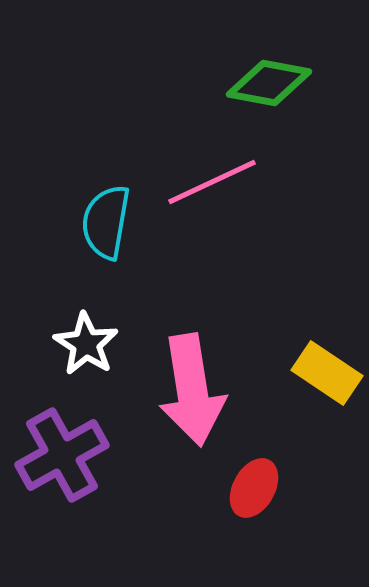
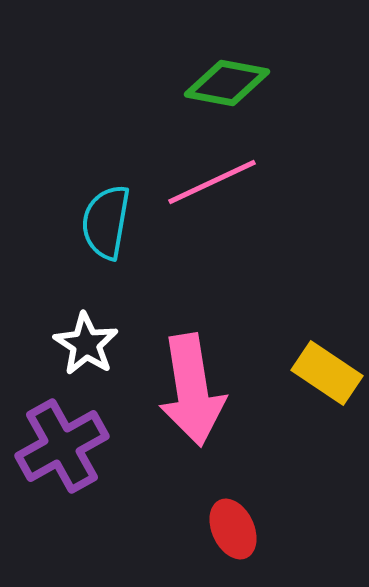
green diamond: moved 42 px left
purple cross: moved 9 px up
red ellipse: moved 21 px left, 41 px down; rotated 54 degrees counterclockwise
